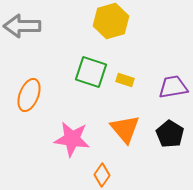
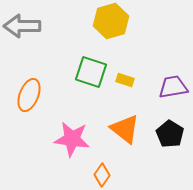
orange triangle: rotated 12 degrees counterclockwise
